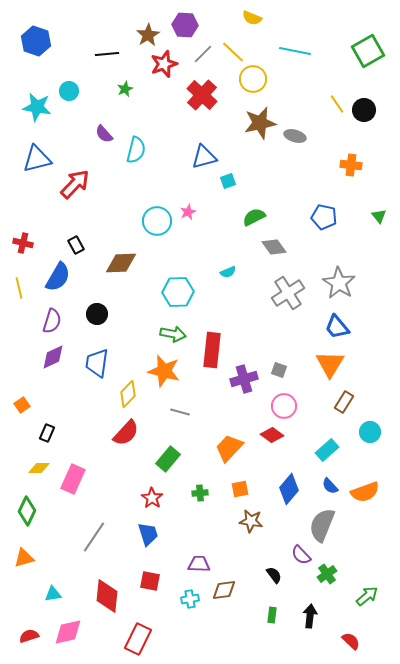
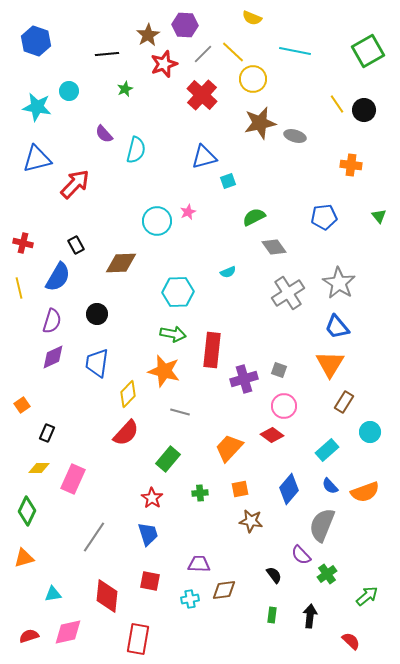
blue pentagon at (324, 217): rotated 20 degrees counterclockwise
red rectangle at (138, 639): rotated 16 degrees counterclockwise
